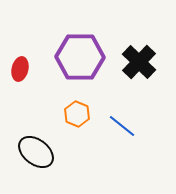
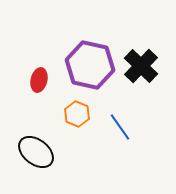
purple hexagon: moved 10 px right, 8 px down; rotated 12 degrees clockwise
black cross: moved 2 px right, 4 px down
red ellipse: moved 19 px right, 11 px down
blue line: moved 2 px left, 1 px down; rotated 16 degrees clockwise
